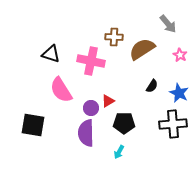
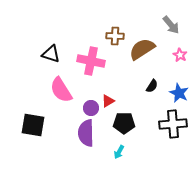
gray arrow: moved 3 px right, 1 px down
brown cross: moved 1 px right, 1 px up
